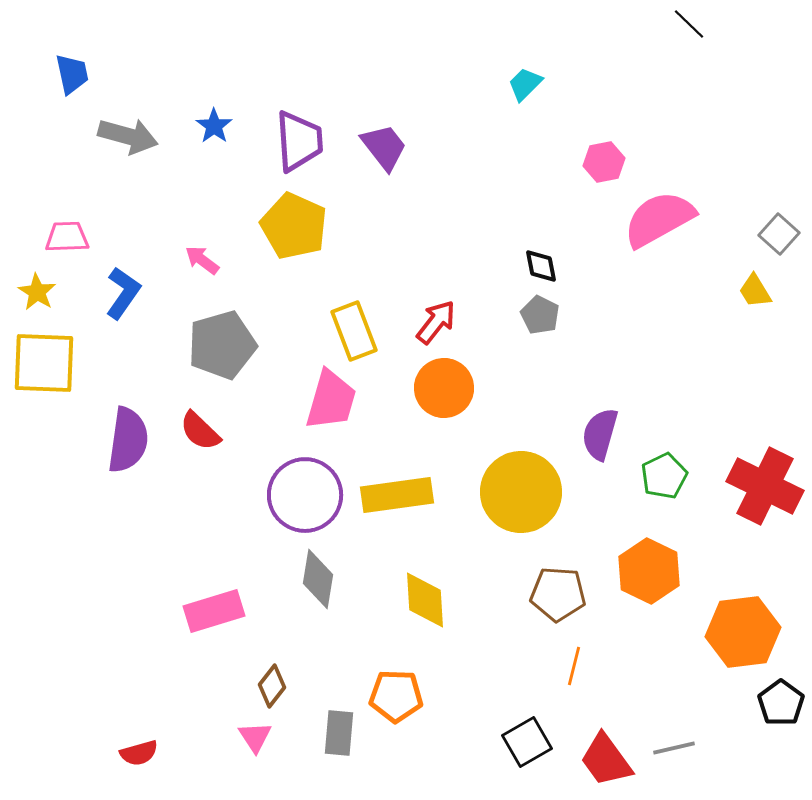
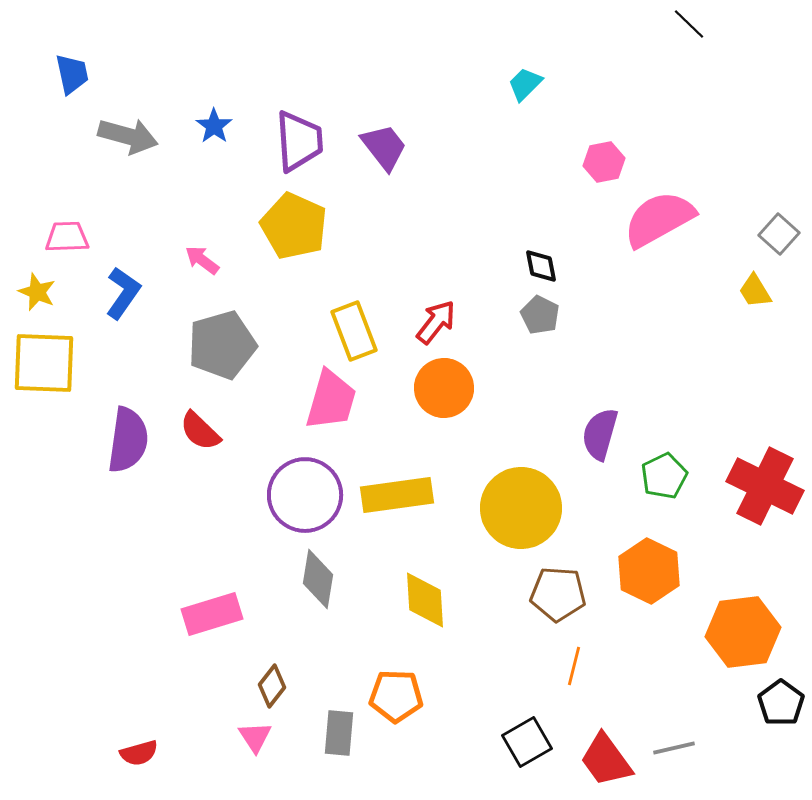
yellow star at (37, 292): rotated 9 degrees counterclockwise
yellow circle at (521, 492): moved 16 px down
pink rectangle at (214, 611): moved 2 px left, 3 px down
